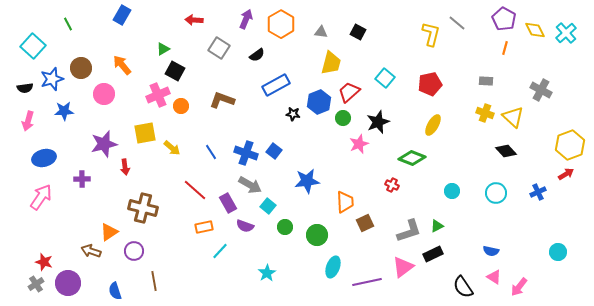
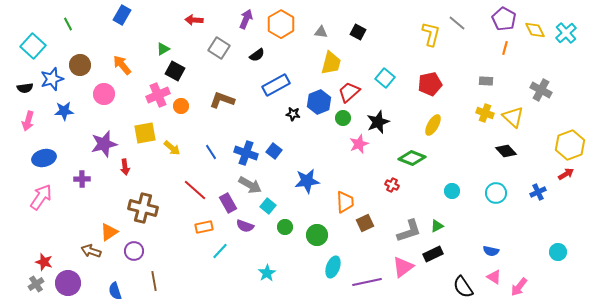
brown circle at (81, 68): moved 1 px left, 3 px up
